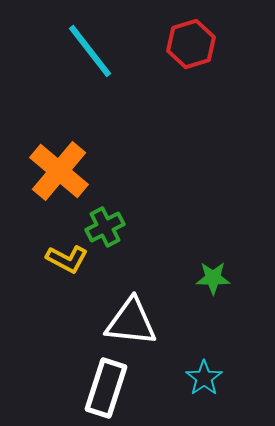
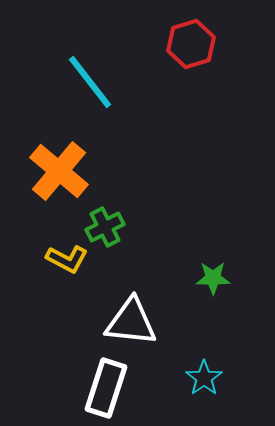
cyan line: moved 31 px down
